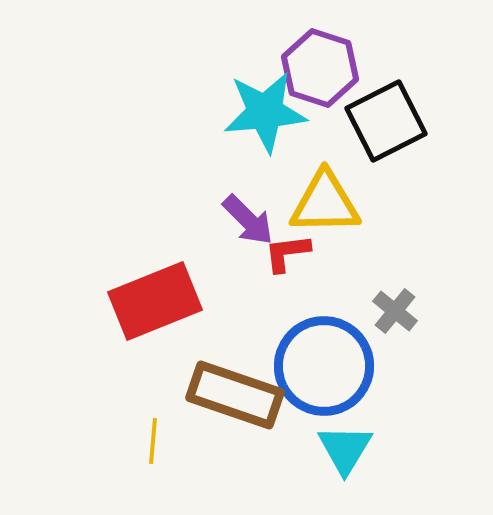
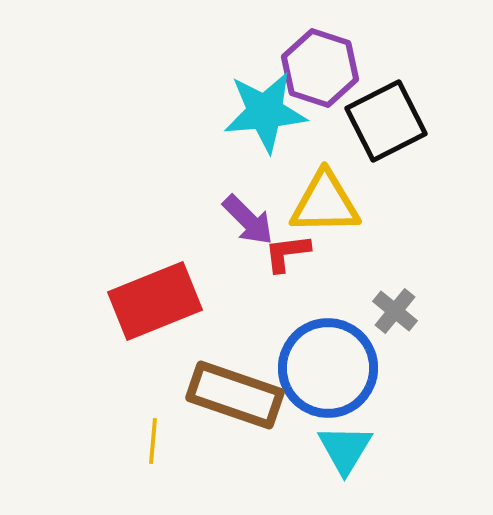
blue circle: moved 4 px right, 2 px down
